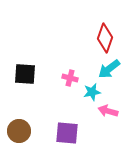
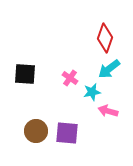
pink cross: rotated 21 degrees clockwise
brown circle: moved 17 px right
